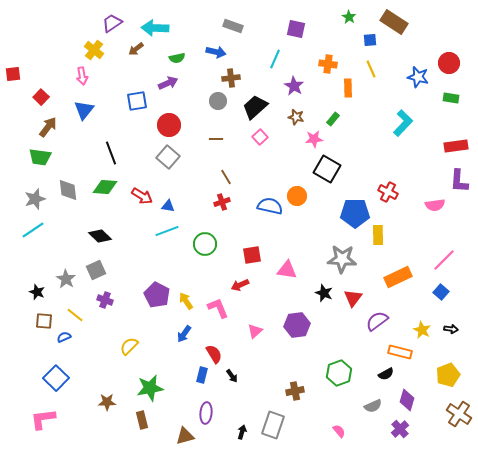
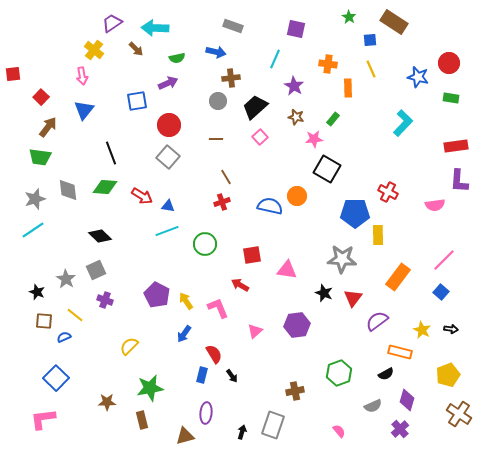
brown arrow at (136, 49): rotated 98 degrees counterclockwise
orange rectangle at (398, 277): rotated 28 degrees counterclockwise
red arrow at (240, 285): rotated 54 degrees clockwise
